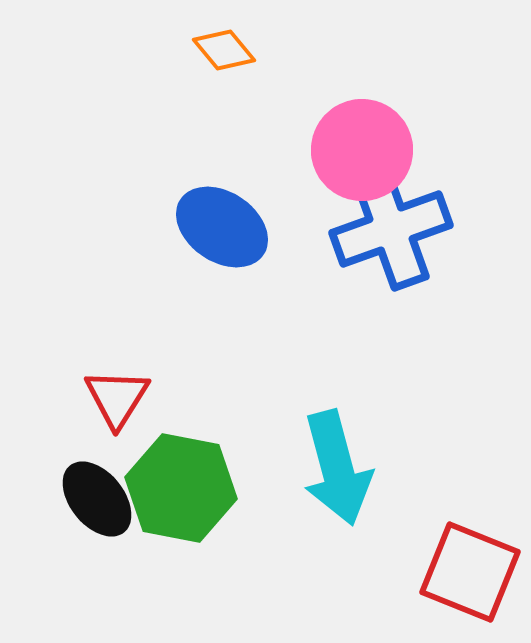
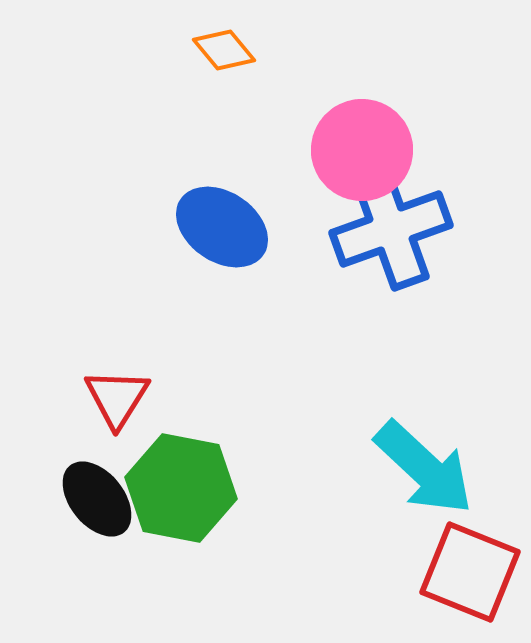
cyan arrow: moved 87 px right; rotated 32 degrees counterclockwise
